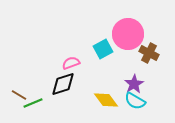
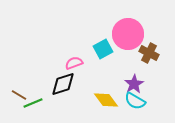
pink semicircle: moved 3 px right
